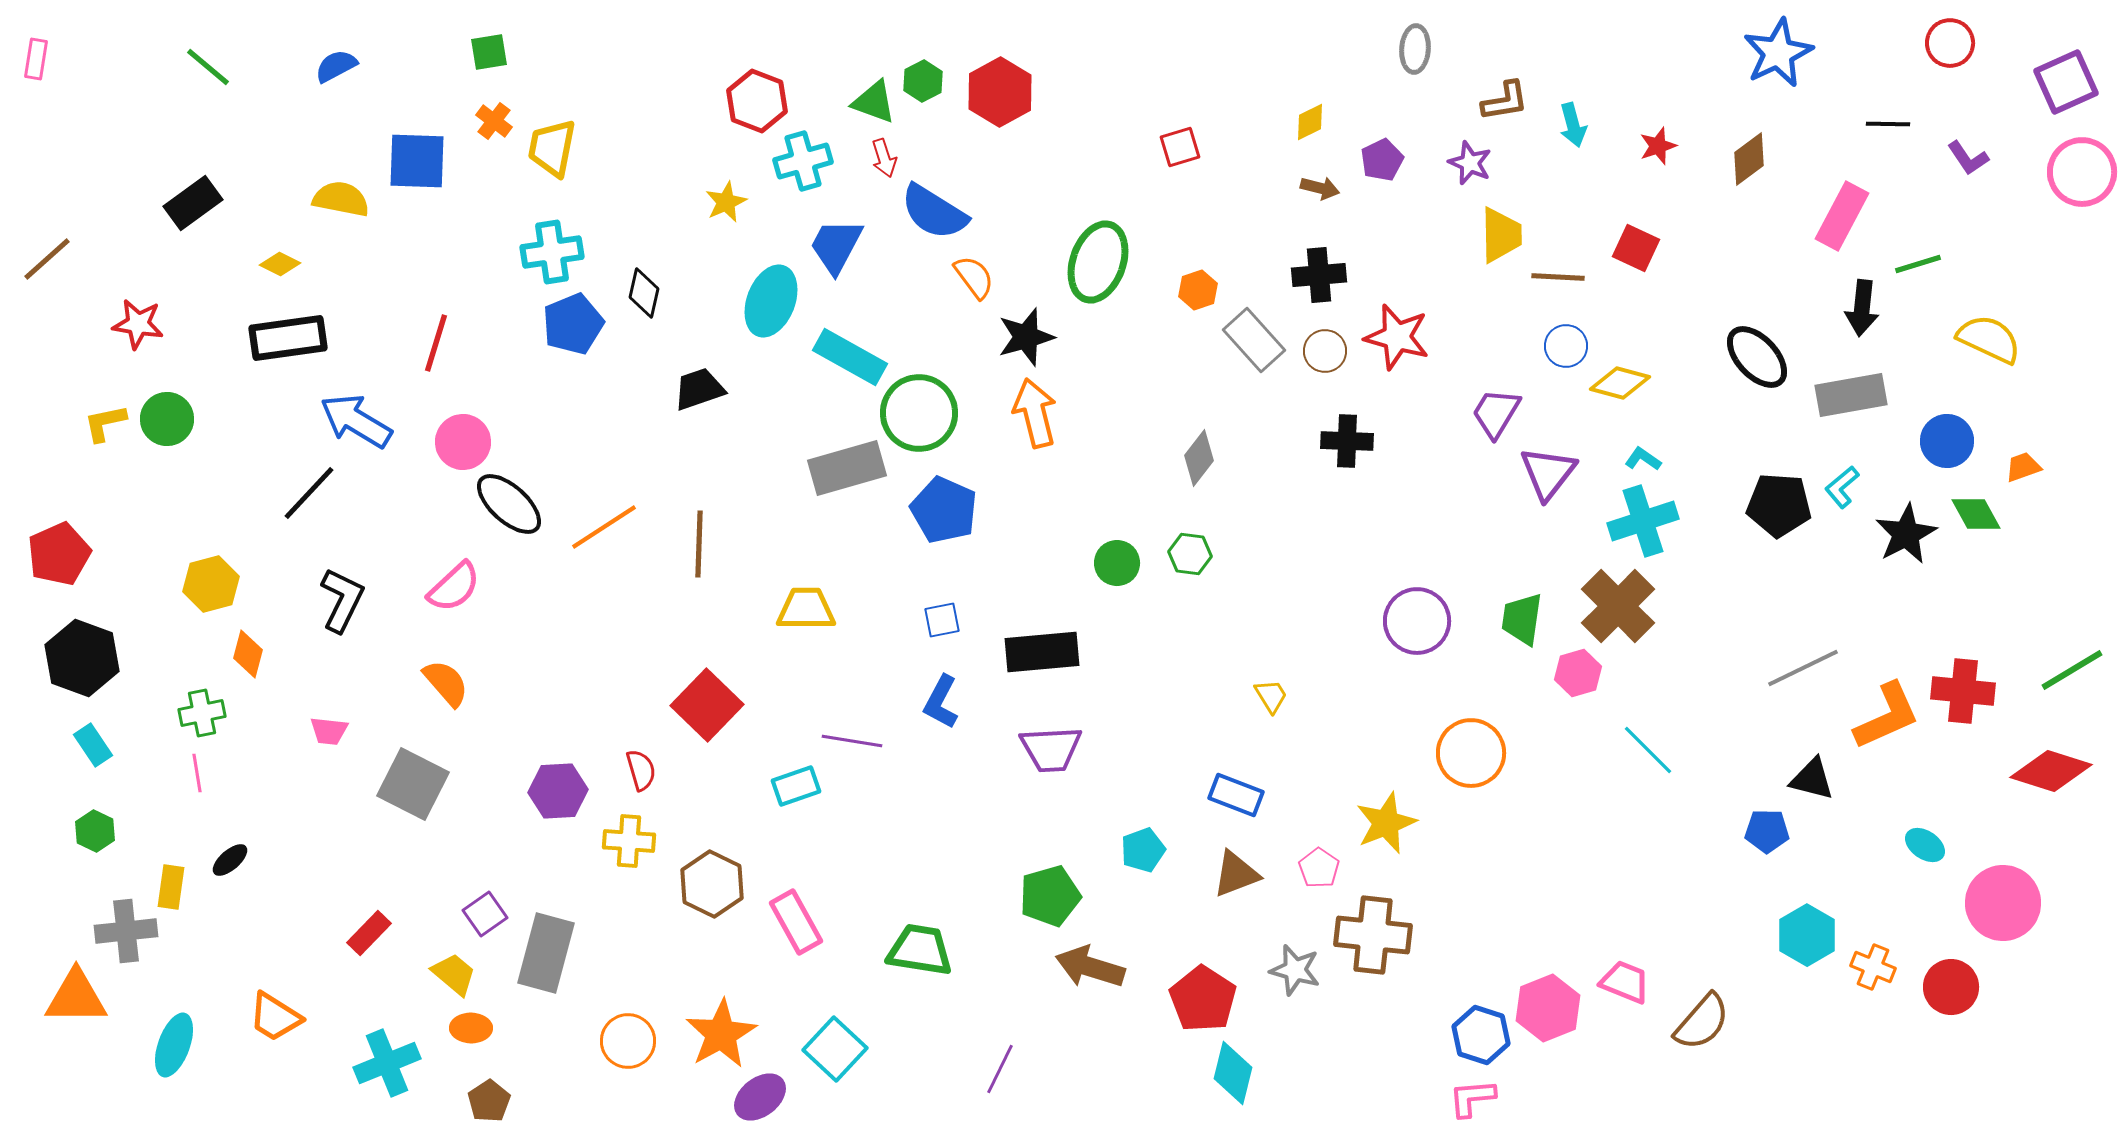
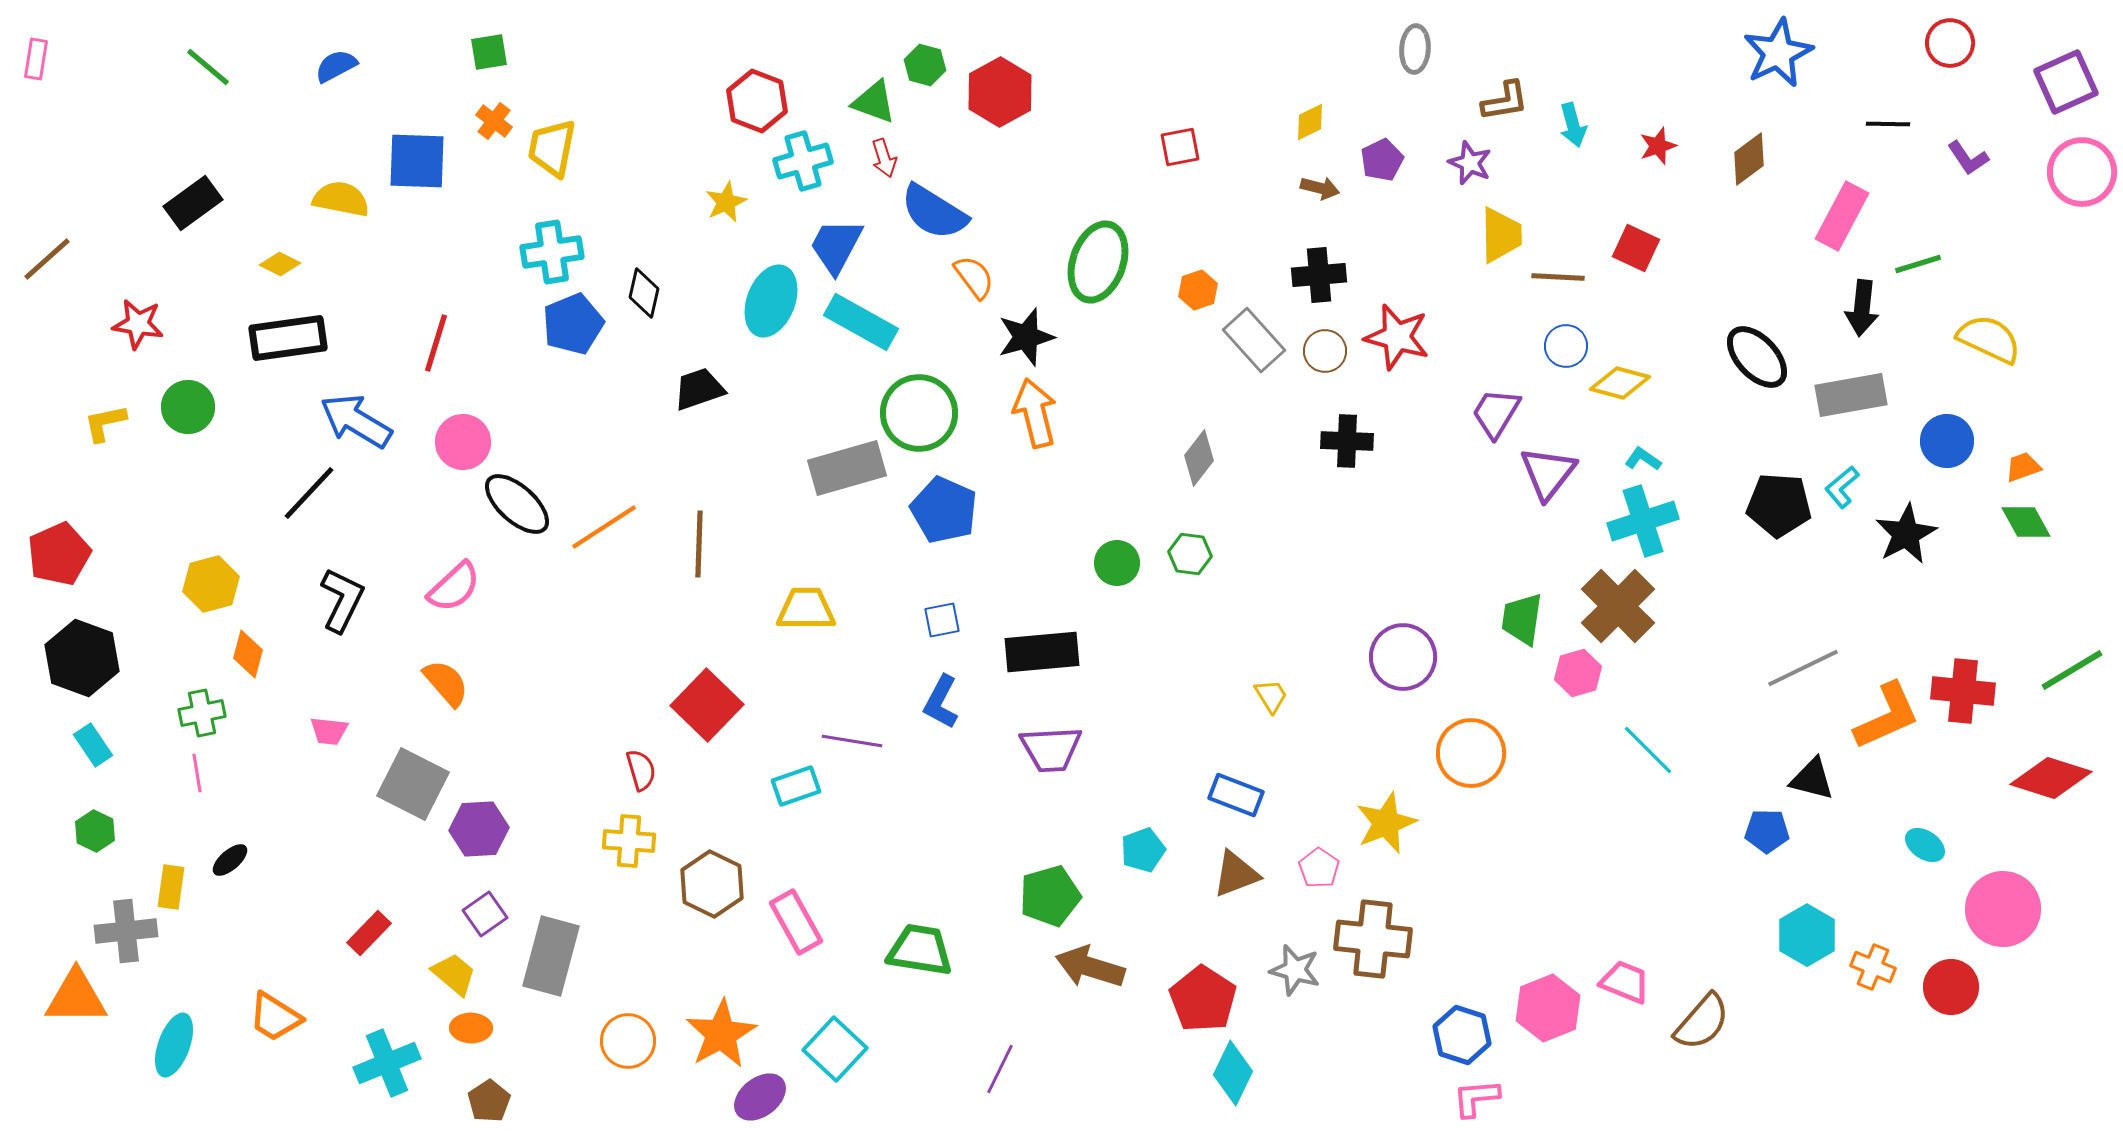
green hexagon at (923, 81): moved 2 px right, 16 px up; rotated 18 degrees counterclockwise
red square at (1180, 147): rotated 6 degrees clockwise
cyan rectangle at (850, 357): moved 11 px right, 35 px up
green circle at (167, 419): moved 21 px right, 12 px up
black ellipse at (509, 504): moved 8 px right
green diamond at (1976, 514): moved 50 px right, 8 px down
purple circle at (1417, 621): moved 14 px left, 36 px down
red diamond at (2051, 771): moved 7 px down
purple hexagon at (558, 791): moved 79 px left, 38 px down
pink circle at (2003, 903): moved 6 px down
brown cross at (1373, 935): moved 4 px down
gray rectangle at (546, 953): moved 5 px right, 3 px down
blue hexagon at (1481, 1035): moved 19 px left
cyan diamond at (1233, 1073): rotated 12 degrees clockwise
pink L-shape at (1472, 1098): moved 4 px right
